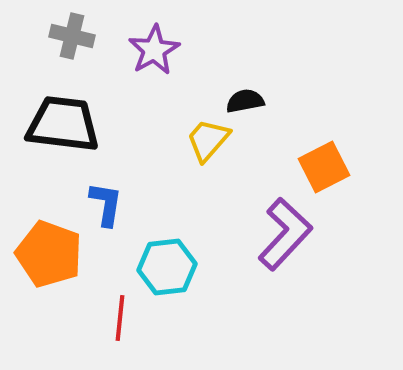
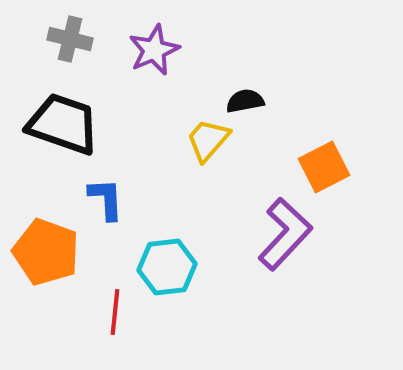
gray cross: moved 2 px left, 3 px down
purple star: rotated 6 degrees clockwise
black trapezoid: rotated 12 degrees clockwise
blue L-shape: moved 5 px up; rotated 12 degrees counterclockwise
orange pentagon: moved 3 px left, 2 px up
red line: moved 5 px left, 6 px up
